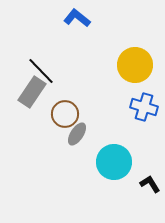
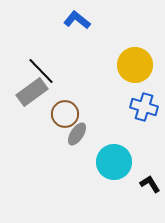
blue L-shape: moved 2 px down
gray rectangle: rotated 20 degrees clockwise
